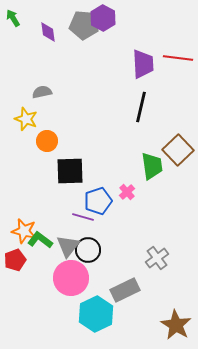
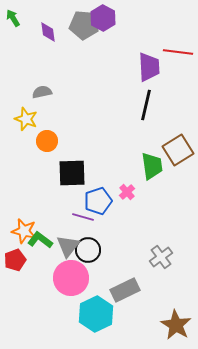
red line: moved 6 px up
purple trapezoid: moved 6 px right, 3 px down
black line: moved 5 px right, 2 px up
brown square: rotated 12 degrees clockwise
black square: moved 2 px right, 2 px down
gray cross: moved 4 px right, 1 px up
